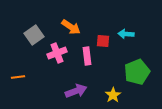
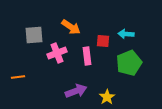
gray square: rotated 30 degrees clockwise
green pentagon: moved 8 px left, 9 px up
yellow star: moved 6 px left, 2 px down
